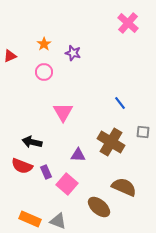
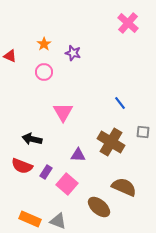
red triangle: rotated 48 degrees clockwise
black arrow: moved 3 px up
purple rectangle: rotated 56 degrees clockwise
